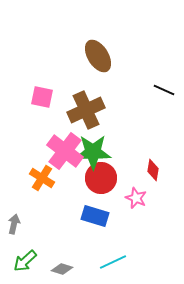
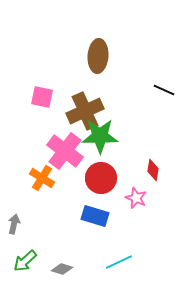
brown ellipse: rotated 36 degrees clockwise
brown cross: moved 1 px left, 1 px down
green star: moved 7 px right, 16 px up
cyan line: moved 6 px right
